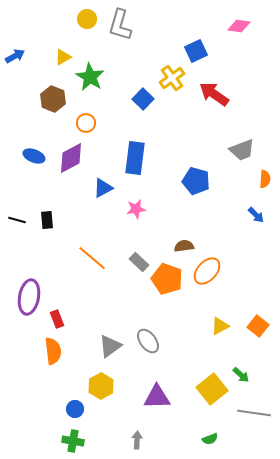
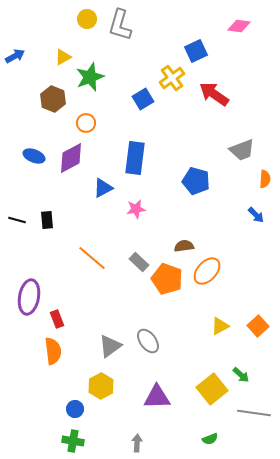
green star at (90, 77): rotated 20 degrees clockwise
blue square at (143, 99): rotated 15 degrees clockwise
orange square at (258, 326): rotated 10 degrees clockwise
gray arrow at (137, 440): moved 3 px down
